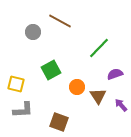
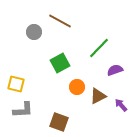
gray circle: moved 1 px right
green square: moved 9 px right, 7 px up
purple semicircle: moved 4 px up
brown triangle: rotated 36 degrees clockwise
